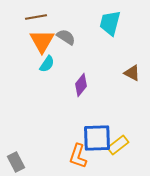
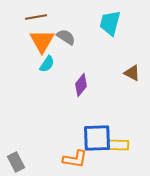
yellow rectangle: rotated 40 degrees clockwise
orange L-shape: moved 3 px left, 3 px down; rotated 100 degrees counterclockwise
